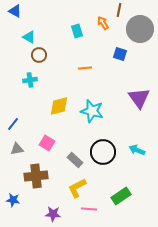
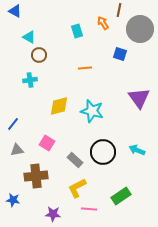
gray triangle: moved 1 px down
